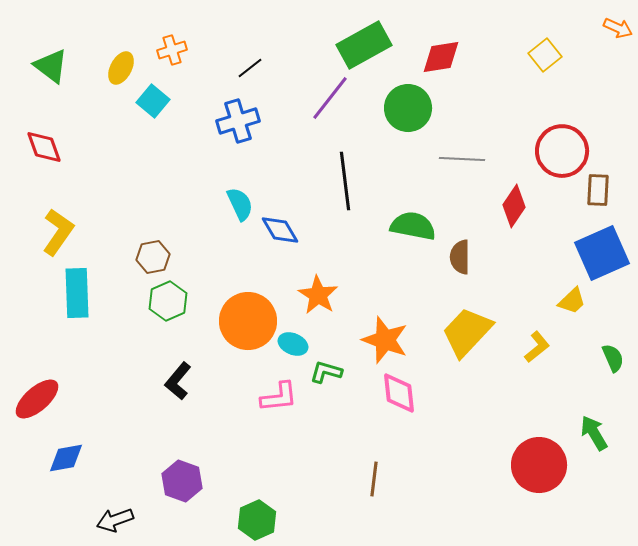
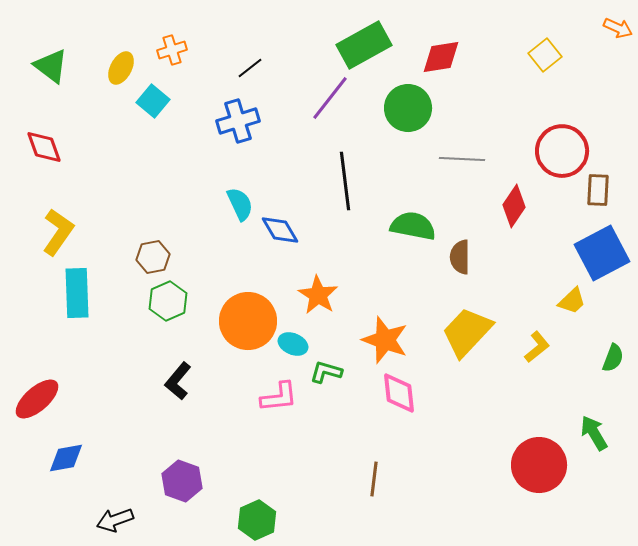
blue square at (602, 253): rotated 4 degrees counterclockwise
green semicircle at (613, 358): rotated 44 degrees clockwise
